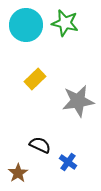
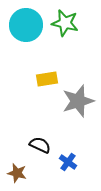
yellow rectangle: moved 12 px right; rotated 35 degrees clockwise
gray star: rotated 8 degrees counterclockwise
brown star: moved 1 px left; rotated 24 degrees counterclockwise
